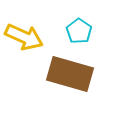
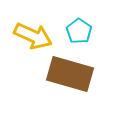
yellow arrow: moved 9 px right, 1 px up
